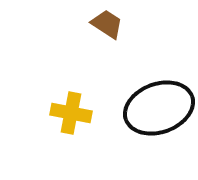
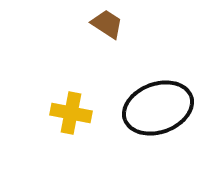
black ellipse: moved 1 px left
